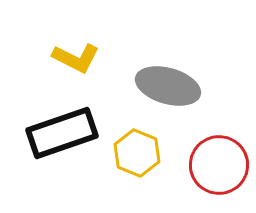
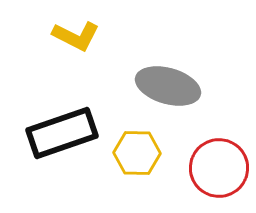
yellow L-shape: moved 22 px up
yellow hexagon: rotated 21 degrees counterclockwise
red circle: moved 3 px down
